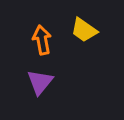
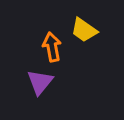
orange arrow: moved 10 px right, 7 px down
